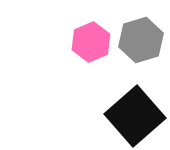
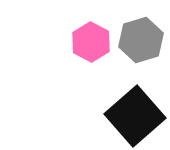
pink hexagon: rotated 9 degrees counterclockwise
